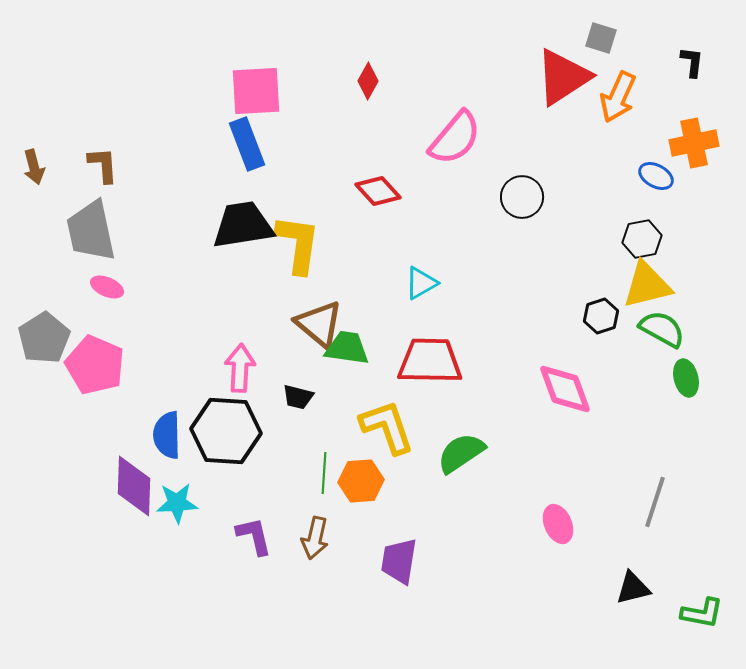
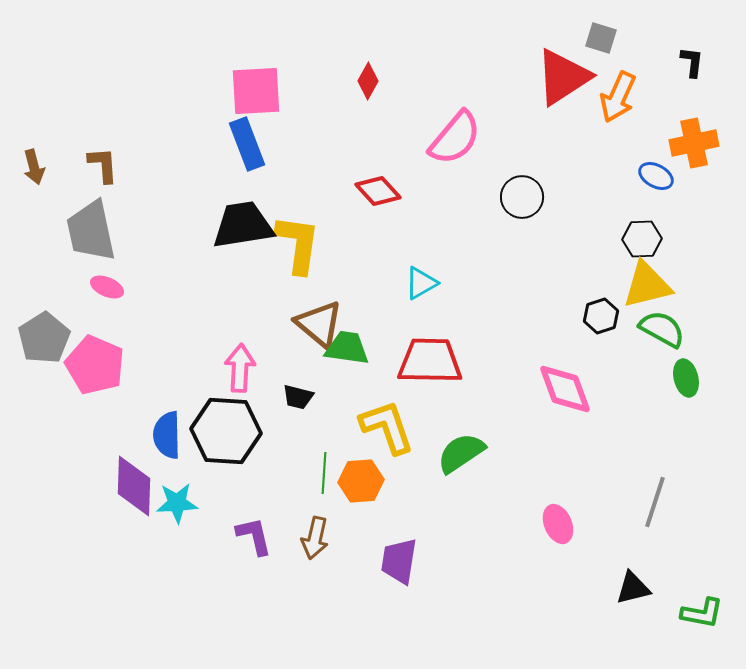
black hexagon at (642, 239): rotated 9 degrees clockwise
